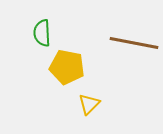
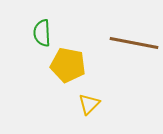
yellow pentagon: moved 1 px right, 2 px up
